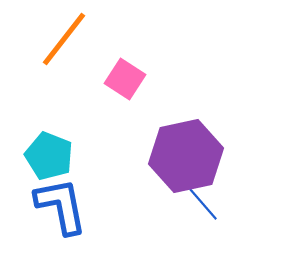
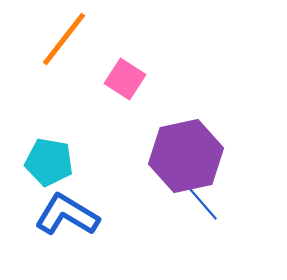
cyan pentagon: moved 6 px down; rotated 12 degrees counterclockwise
blue L-shape: moved 6 px right, 9 px down; rotated 48 degrees counterclockwise
